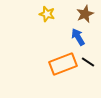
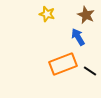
brown star: moved 1 px right, 1 px down; rotated 24 degrees counterclockwise
black line: moved 2 px right, 9 px down
